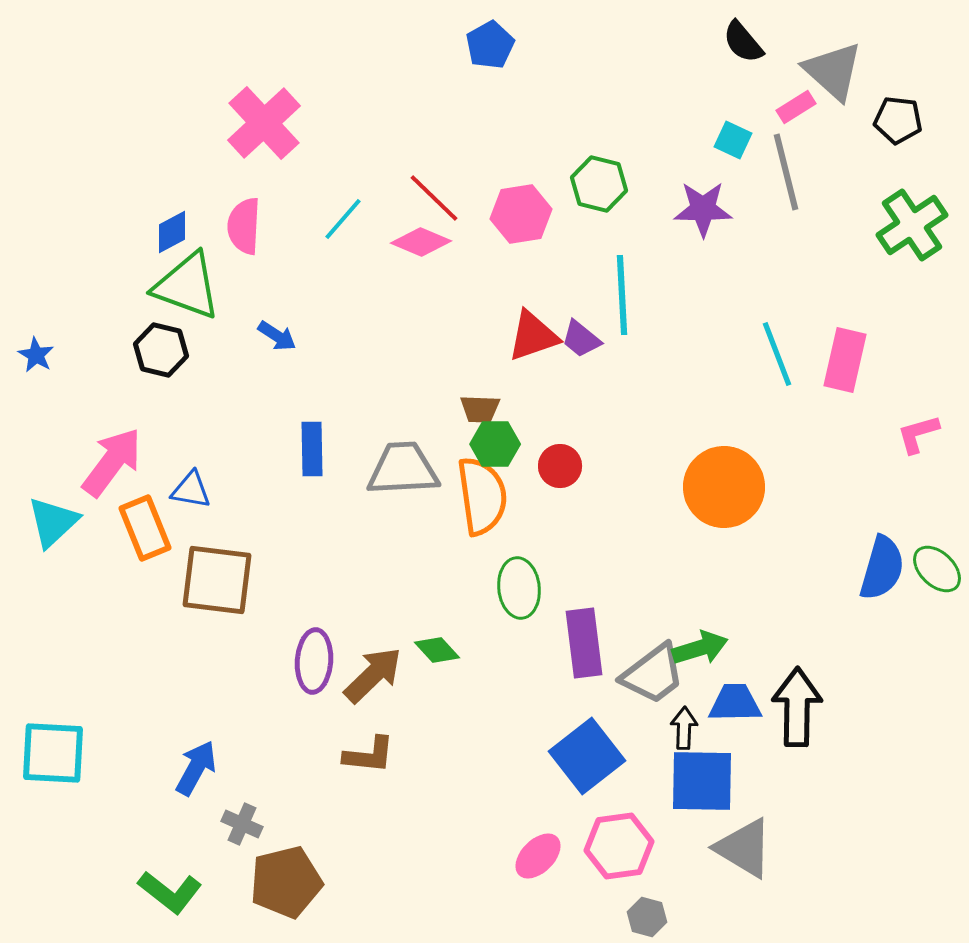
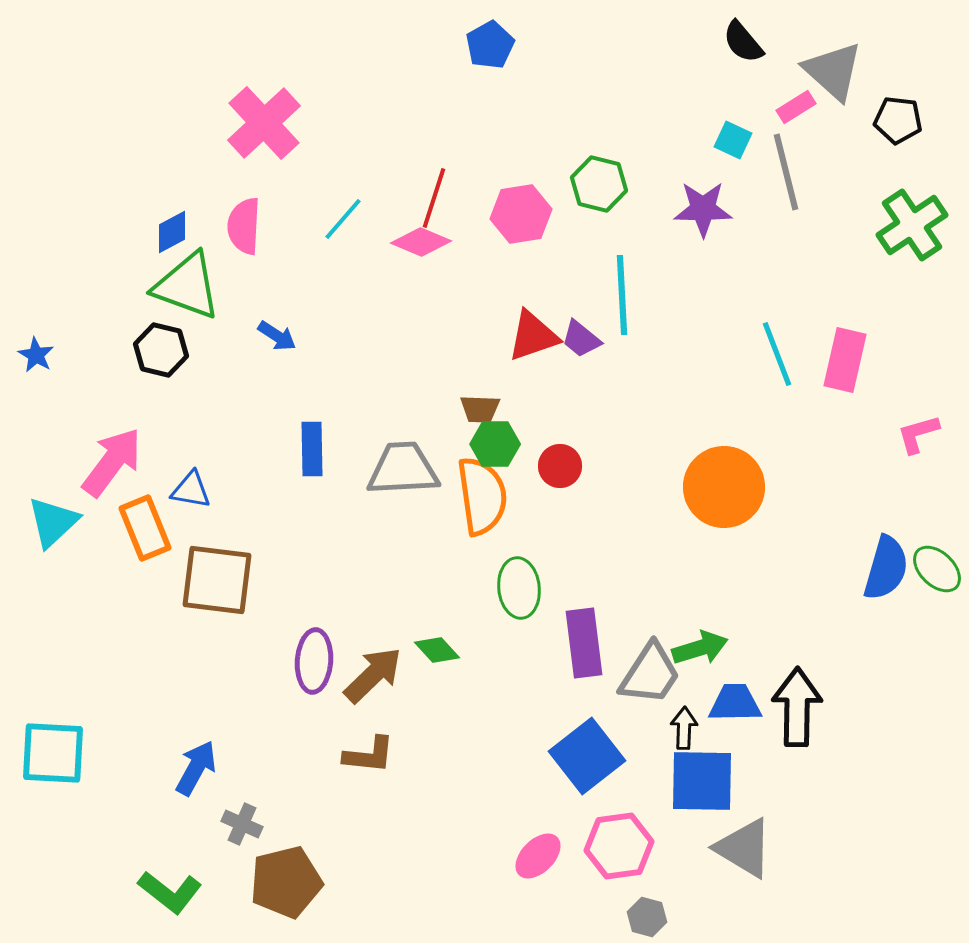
red line at (434, 198): rotated 64 degrees clockwise
blue semicircle at (882, 568): moved 4 px right
gray trapezoid at (653, 674): moved 3 px left; rotated 20 degrees counterclockwise
